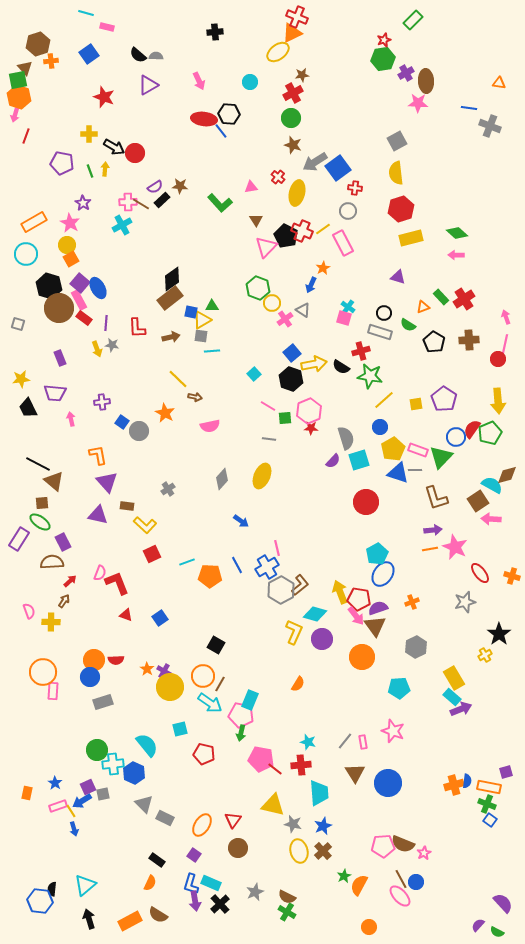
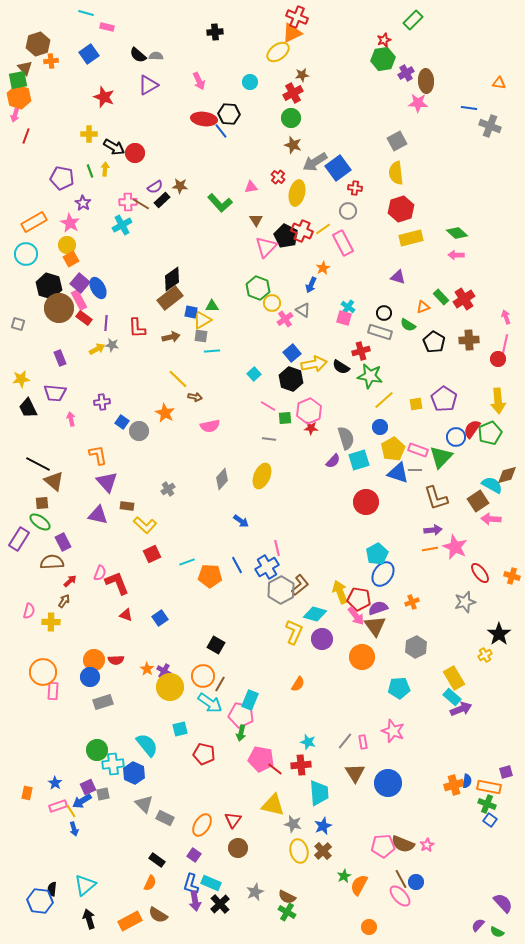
purple pentagon at (62, 163): moved 15 px down
yellow arrow at (97, 349): rotated 98 degrees counterclockwise
pink semicircle at (29, 611): rotated 35 degrees clockwise
pink star at (424, 853): moved 3 px right, 8 px up
